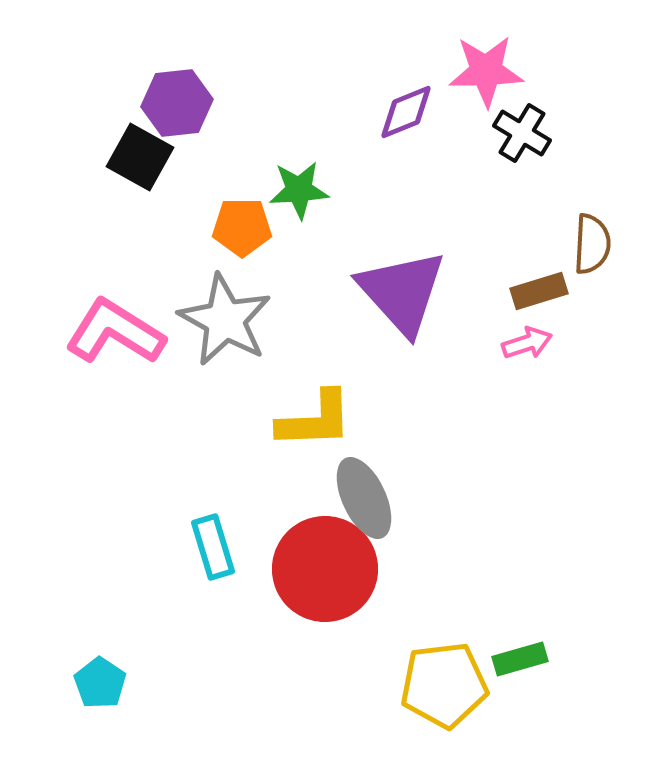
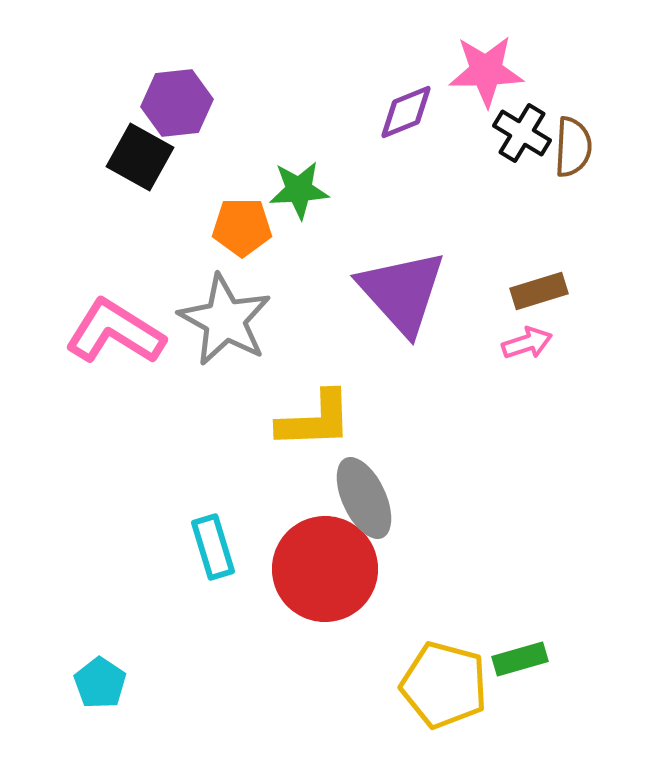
brown semicircle: moved 19 px left, 97 px up
yellow pentagon: rotated 22 degrees clockwise
